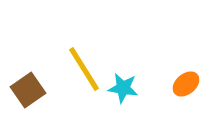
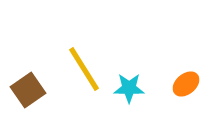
cyan star: moved 6 px right; rotated 8 degrees counterclockwise
